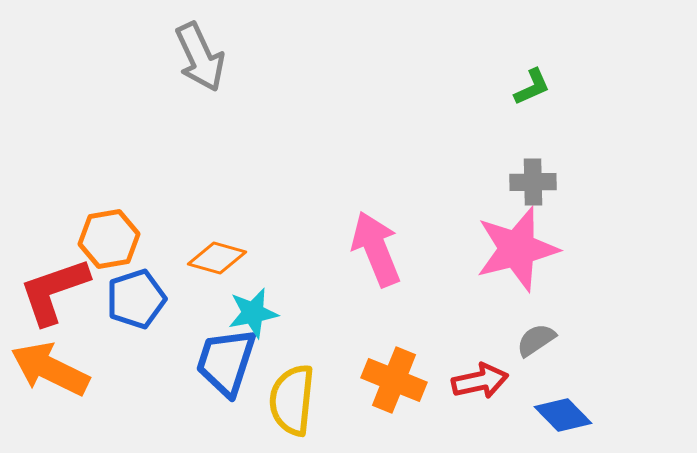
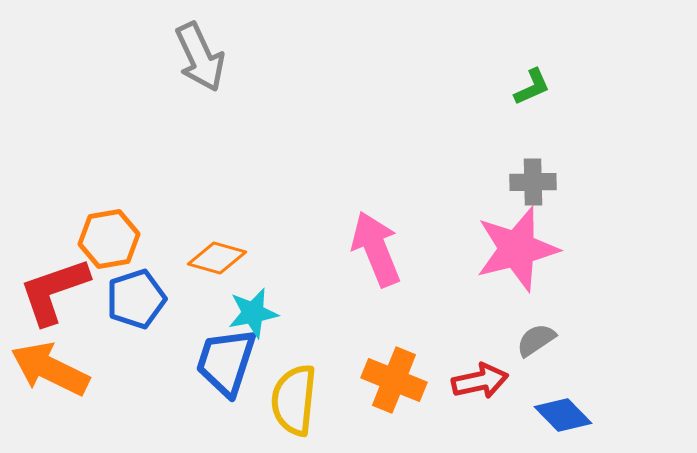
yellow semicircle: moved 2 px right
